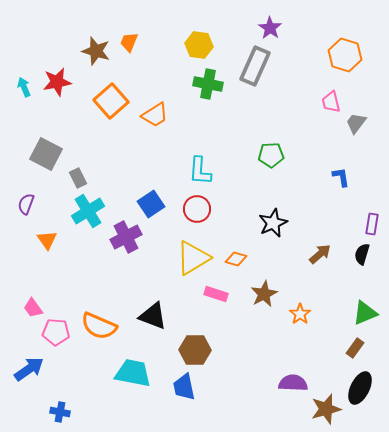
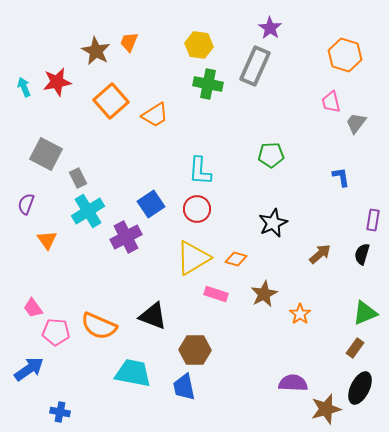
brown star at (96, 51): rotated 12 degrees clockwise
purple rectangle at (372, 224): moved 1 px right, 4 px up
